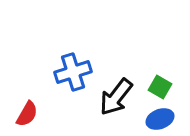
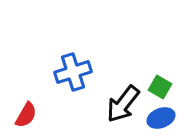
black arrow: moved 7 px right, 7 px down
red semicircle: moved 1 px left, 1 px down
blue ellipse: moved 1 px right, 1 px up
